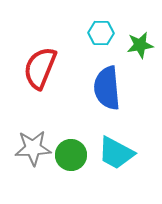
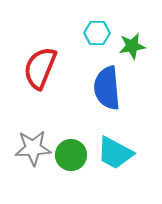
cyan hexagon: moved 4 px left
green star: moved 8 px left, 1 px down
cyan trapezoid: moved 1 px left
